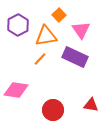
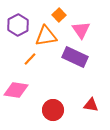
orange line: moved 10 px left
